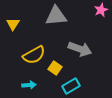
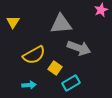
gray triangle: moved 5 px right, 8 px down
yellow triangle: moved 2 px up
gray arrow: moved 1 px left, 1 px up
cyan rectangle: moved 3 px up
